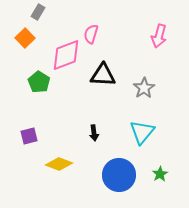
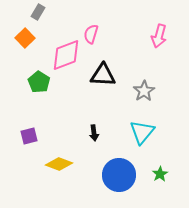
gray star: moved 3 px down
